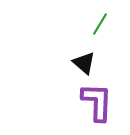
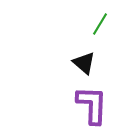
purple L-shape: moved 5 px left, 3 px down
